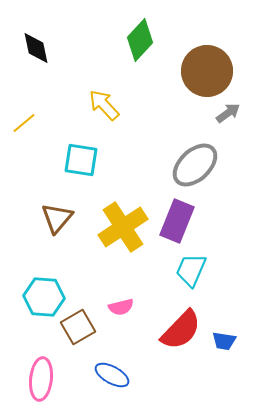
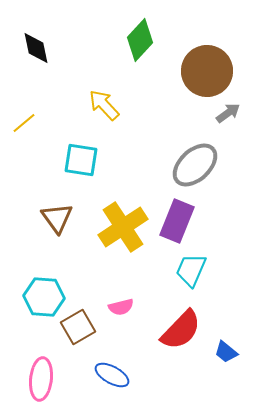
brown triangle: rotated 16 degrees counterclockwise
blue trapezoid: moved 2 px right, 11 px down; rotated 30 degrees clockwise
